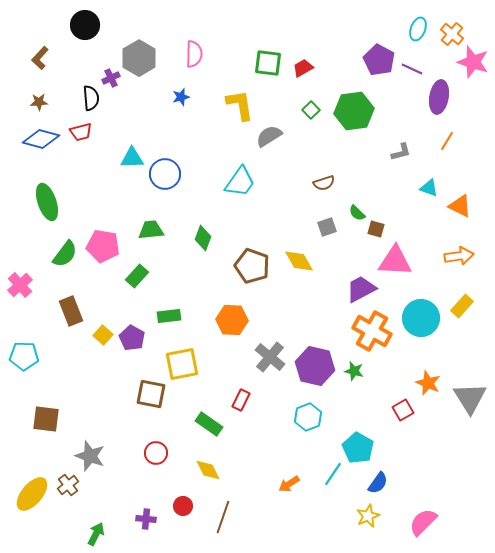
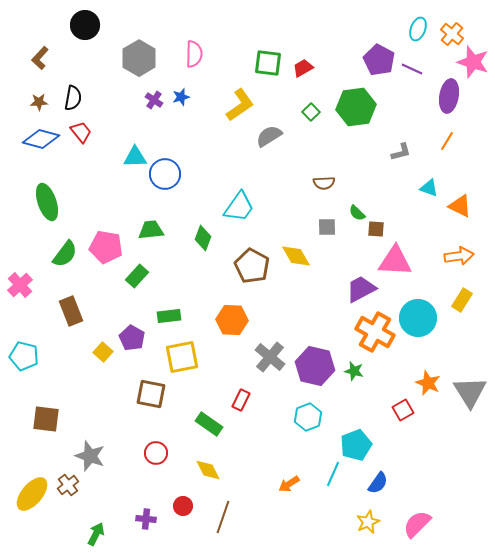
purple cross at (111, 78): moved 43 px right, 22 px down; rotated 30 degrees counterclockwise
purple ellipse at (439, 97): moved 10 px right, 1 px up
black semicircle at (91, 98): moved 18 px left; rotated 15 degrees clockwise
yellow L-shape at (240, 105): rotated 64 degrees clockwise
green square at (311, 110): moved 2 px down
green hexagon at (354, 111): moved 2 px right, 4 px up
red trapezoid at (81, 132): rotated 115 degrees counterclockwise
cyan triangle at (132, 158): moved 3 px right, 1 px up
cyan trapezoid at (240, 182): moved 1 px left, 25 px down
brown semicircle at (324, 183): rotated 15 degrees clockwise
gray square at (327, 227): rotated 18 degrees clockwise
brown square at (376, 229): rotated 12 degrees counterclockwise
pink pentagon at (103, 246): moved 3 px right, 1 px down
yellow diamond at (299, 261): moved 3 px left, 5 px up
brown pentagon at (252, 266): rotated 8 degrees clockwise
yellow rectangle at (462, 306): moved 6 px up; rotated 10 degrees counterclockwise
cyan circle at (421, 318): moved 3 px left
orange cross at (372, 331): moved 3 px right, 1 px down
yellow square at (103, 335): moved 17 px down
cyan pentagon at (24, 356): rotated 12 degrees clockwise
yellow square at (182, 364): moved 7 px up
gray triangle at (470, 398): moved 6 px up
cyan pentagon at (358, 448): moved 2 px left, 3 px up; rotated 20 degrees clockwise
cyan line at (333, 474): rotated 10 degrees counterclockwise
yellow star at (368, 516): moved 6 px down
pink semicircle at (423, 522): moved 6 px left, 2 px down
